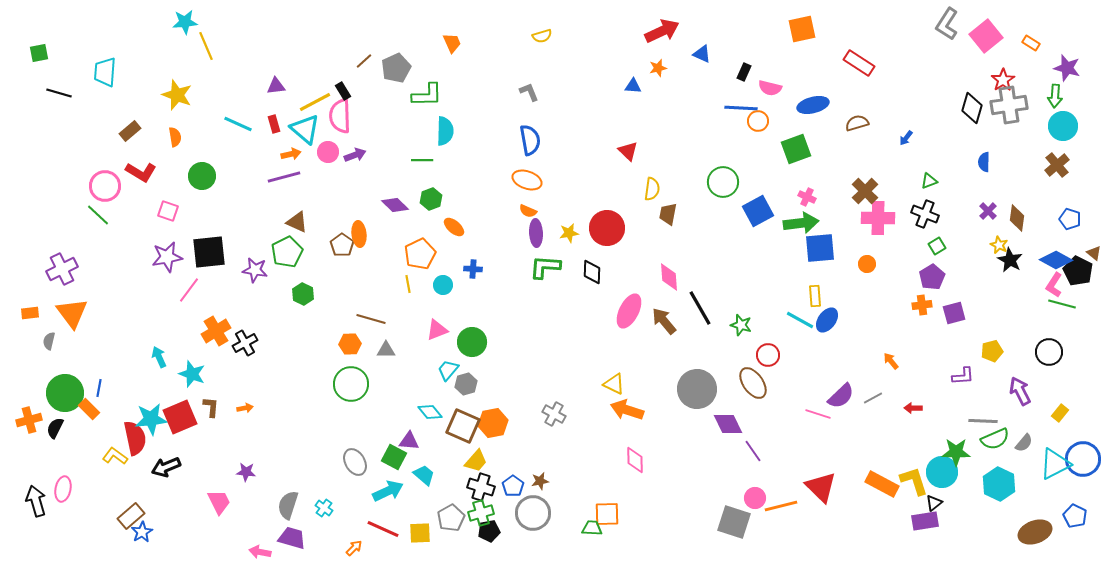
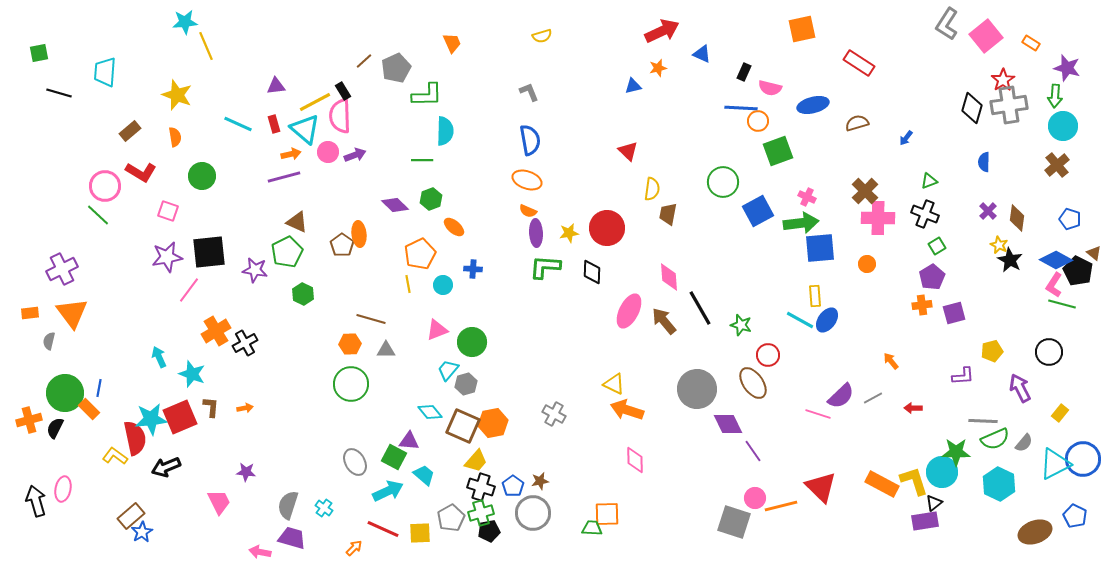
blue triangle at (633, 86): rotated 18 degrees counterclockwise
green square at (796, 149): moved 18 px left, 2 px down
purple arrow at (1020, 391): moved 3 px up
